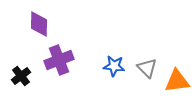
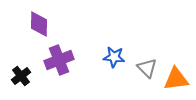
blue star: moved 9 px up
orange triangle: moved 1 px left, 2 px up
